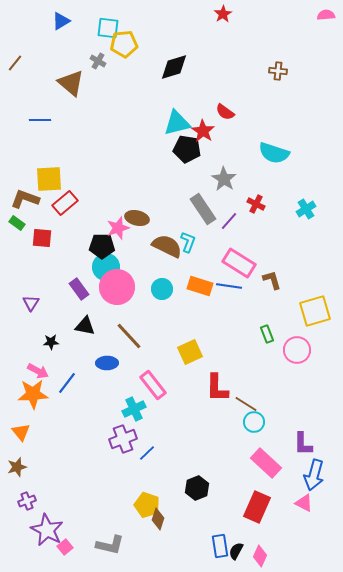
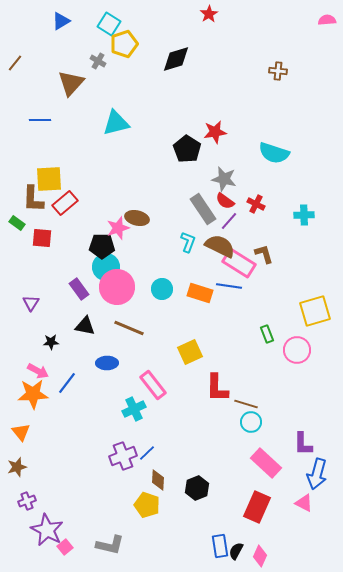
red star at (223, 14): moved 14 px left
pink semicircle at (326, 15): moved 1 px right, 5 px down
cyan square at (108, 28): moved 1 px right, 4 px up; rotated 25 degrees clockwise
yellow pentagon at (124, 44): rotated 12 degrees counterclockwise
black diamond at (174, 67): moved 2 px right, 8 px up
brown triangle at (71, 83): rotated 32 degrees clockwise
red semicircle at (225, 112): moved 89 px down
cyan triangle at (177, 123): moved 61 px left
red star at (203, 131): moved 12 px right, 1 px down; rotated 30 degrees clockwise
black pentagon at (187, 149): rotated 24 degrees clockwise
gray star at (224, 179): rotated 20 degrees counterclockwise
brown L-shape at (25, 199): moved 8 px right; rotated 108 degrees counterclockwise
cyan cross at (306, 209): moved 2 px left, 6 px down; rotated 30 degrees clockwise
brown semicircle at (167, 246): moved 53 px right
brown L-shape at (272, 280): moved 8 px left, 26 px up
orange rectangle at (200, 286): moved 7 px down
brown line at (129, 336): moved 8 px up; rotated 24 degrees counterclockwise
brown line at (246, 404): rotated 15 degrees counterclockwise
cyan circle at (254, 422): moved 3 px left
purple cross at (123, 439): moved 17 px down
blue arrow at (314, 475): moved 3 px right, 1 px up
brown diamond at (158, 519): moved 39 px up; rotated 15 degrees counterclockwise
